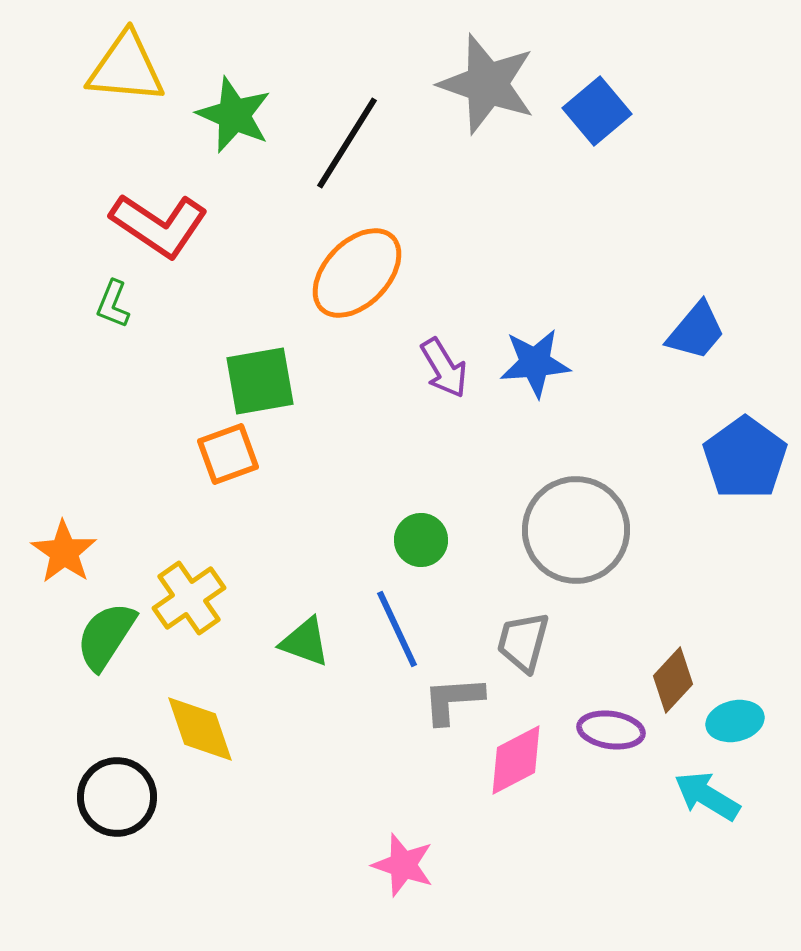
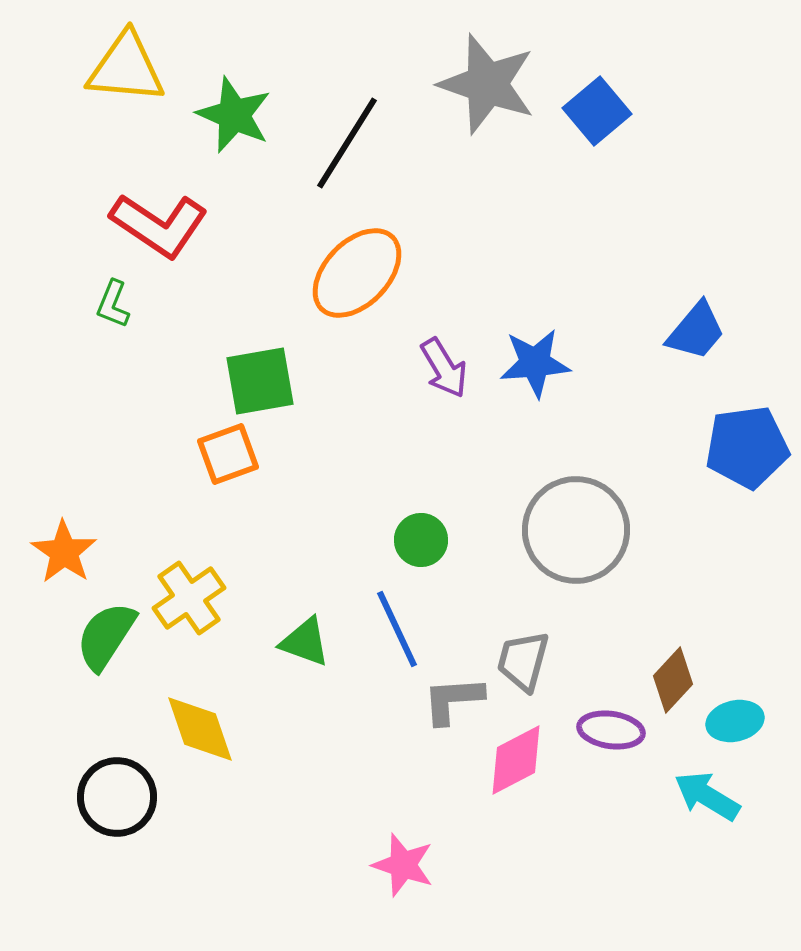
blue pentagon: moved 2 px right, 11 px up; rotated 28 degrees clockwise
gray trapezoid: moved 19 px down
